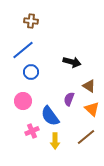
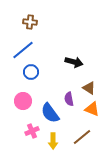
brown cross: moved 1 px left, 1 px down
black arrow: moved 2 px right
brown triangle: moved 2 px down
purple semicircle: rotated 32 degrees counterclockwise
orange triangle: rotated 21 degrees counterclockwise
blue semicircle: moved 3 px up
brown line: moved 4 px left
yellow arrow: moved 2 px left
